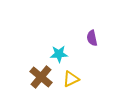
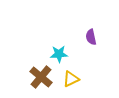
purple semicircle: moved 1 px left, 1 px up
